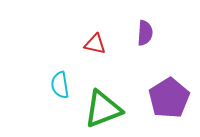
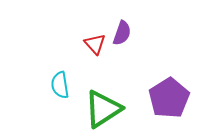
purple semicircle: moved 23 px left; rotated 15 degrees clockwise
red triangle: rotated 35 degrees clockwise
green triangle: rotated 12 degrees counterclockwise
